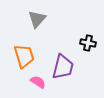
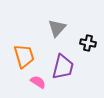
gray triangle: moved 20 px right, 9 px down
